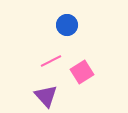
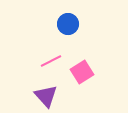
blue circle: moved 1 px right, 1 px up
